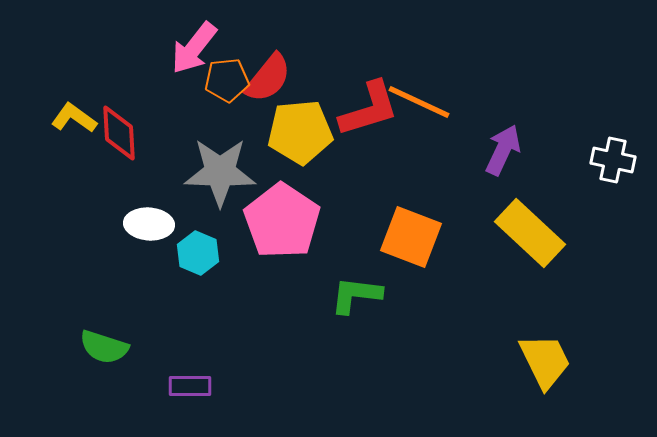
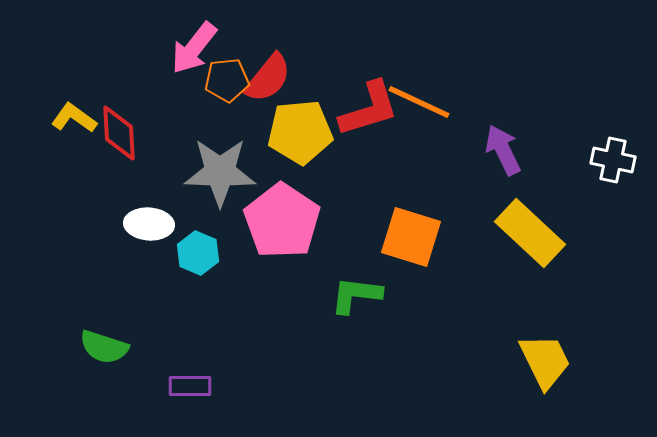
purple arrow: rotated 51 degrees counterclockwise
orange square: rotated 4 degrees counterclockwise
